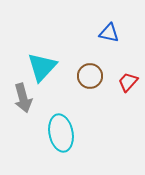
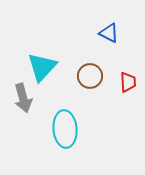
blue triangle: rotated 15 degrees clockwise
red trapezoid: rotated 135 degrees clockwise
cyan ellipse: moved 4 px right, 4 px up; rotated 6 degrees clockwise
